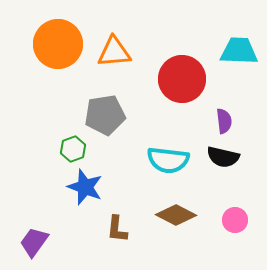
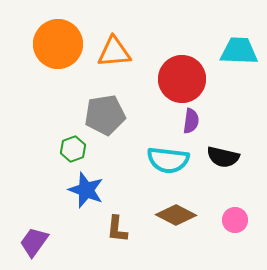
purple semicircle: moved 33 px left; rotated 15 degrees clockwise
blue star: moved 1 px right, 3 px down
